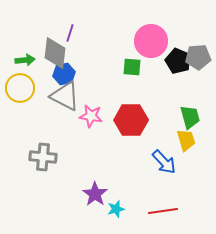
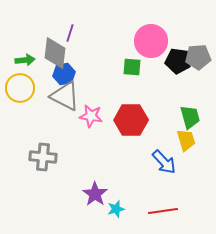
black pentagon: rotated 15 degrees counterclockwise
